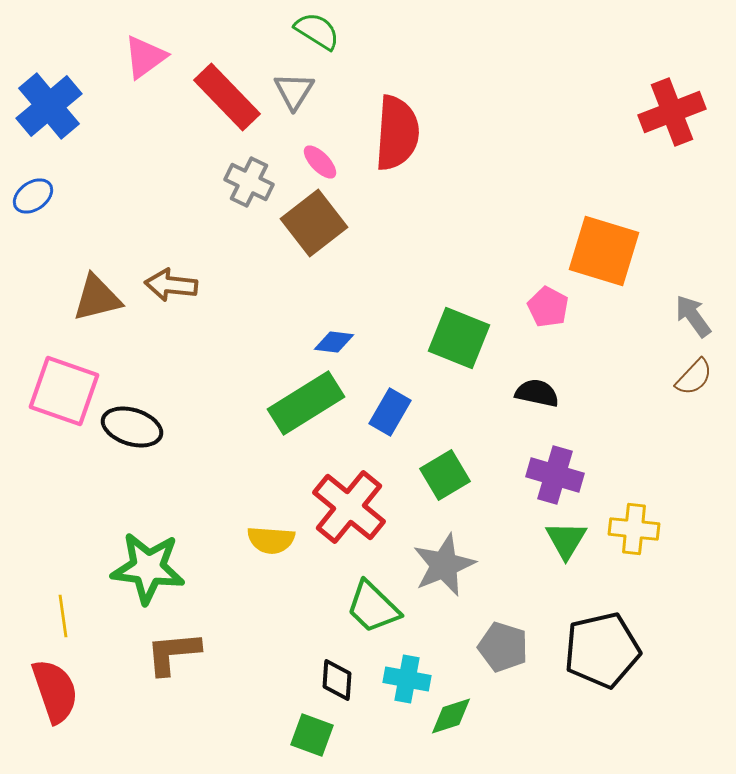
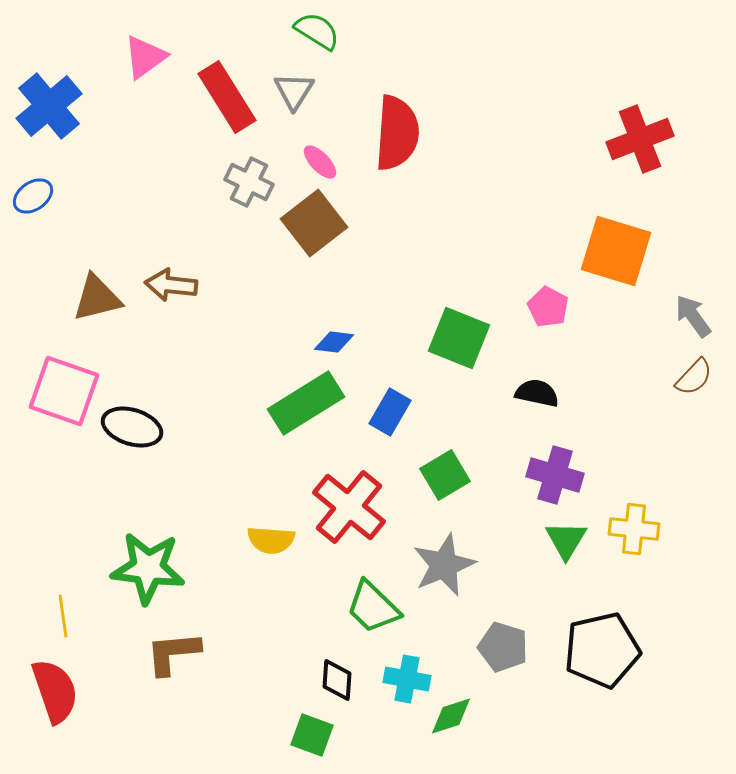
red rectangle at (227, 97): rotated 12 degrees clockwise
red cross at (672, 112): moved 32 px left, 27 px down
orange square at (604, 251): moved 12 px right
